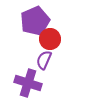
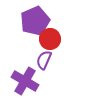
purple cross: moved 3 px left, 2 px up; rotated 12 degrees clockwise
